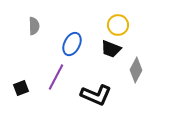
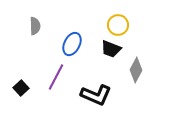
gray semicircle: moved 1 px right
black square: rotated 21 degrees counterclockwise
